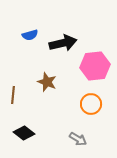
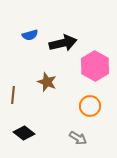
pink hexagon: rotated 24 degrees counterclockwise
orange circle: moved 1 px left, 2 px down
gray arrow: moved 1 px up
